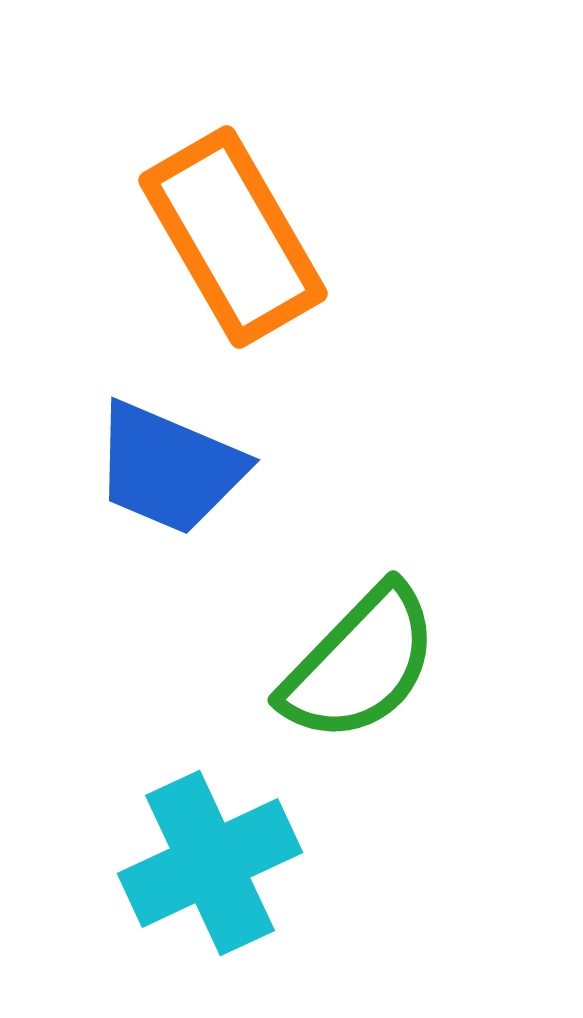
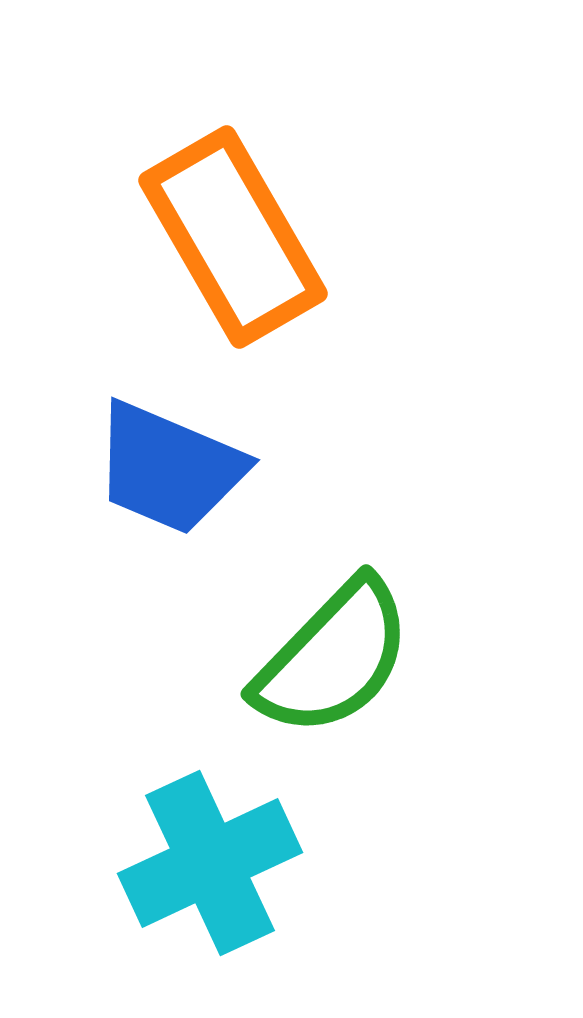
green semicircle: moved 27 px left, 6 px up
